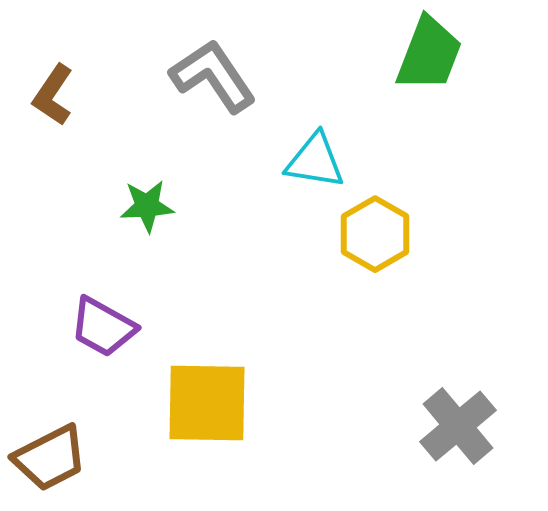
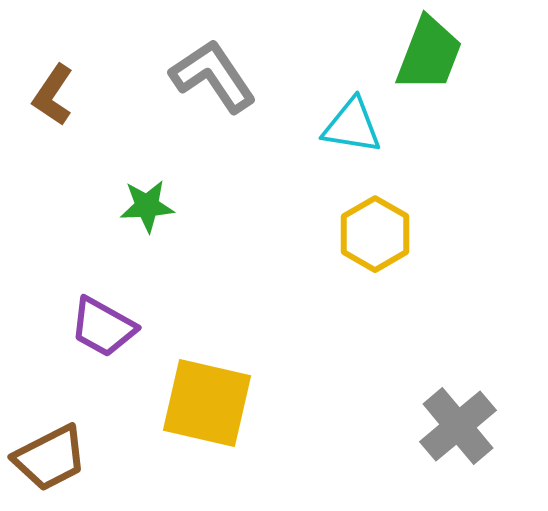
cyan triangle: moved 37 px right, 35 px up
yellow square: rotated 12 degrees clockwise
